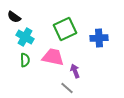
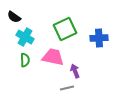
gray line: rotated 56 degrees counterclockwise
